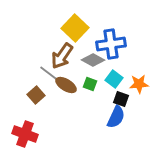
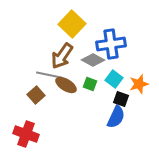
yellow square: moved 3 px left, 4 px up
gray line: moved 2 px left; rotated 25 degrees counterclockwise
orange star: rotated 12 degrees counterclockwise
red cross: moved 1 px right
